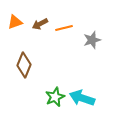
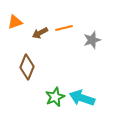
brown arrow: moved 9 px down
brown diamond: moved 3 px right, 2 px down
